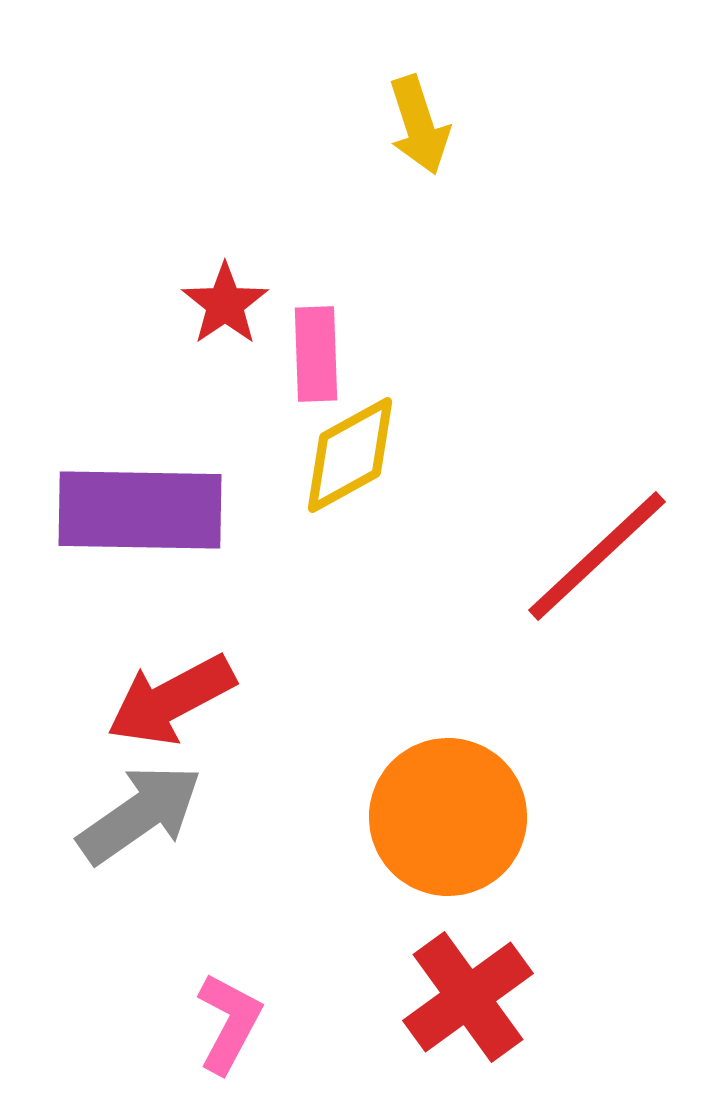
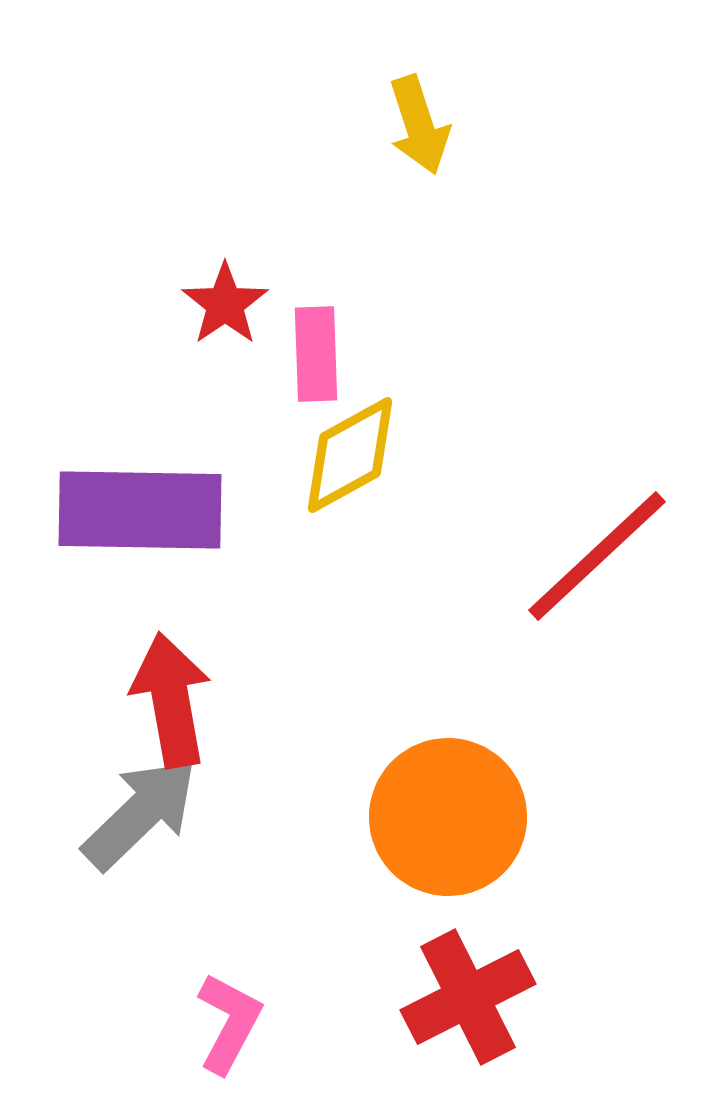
red arrow: rotated 108 degrees clockwise
gray arrow: rotated 9 degrees counterclockwise
red cross: rotated 9 degrees clockwise
